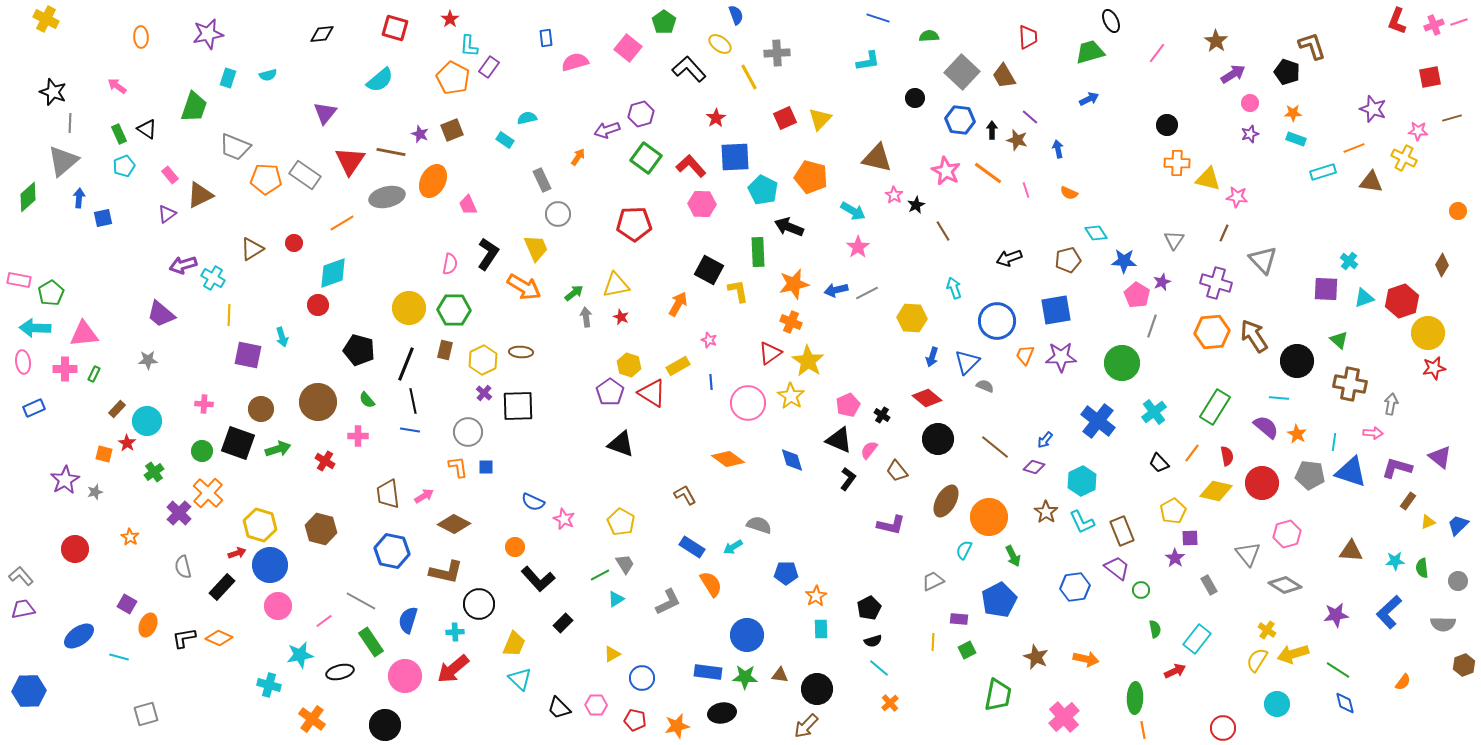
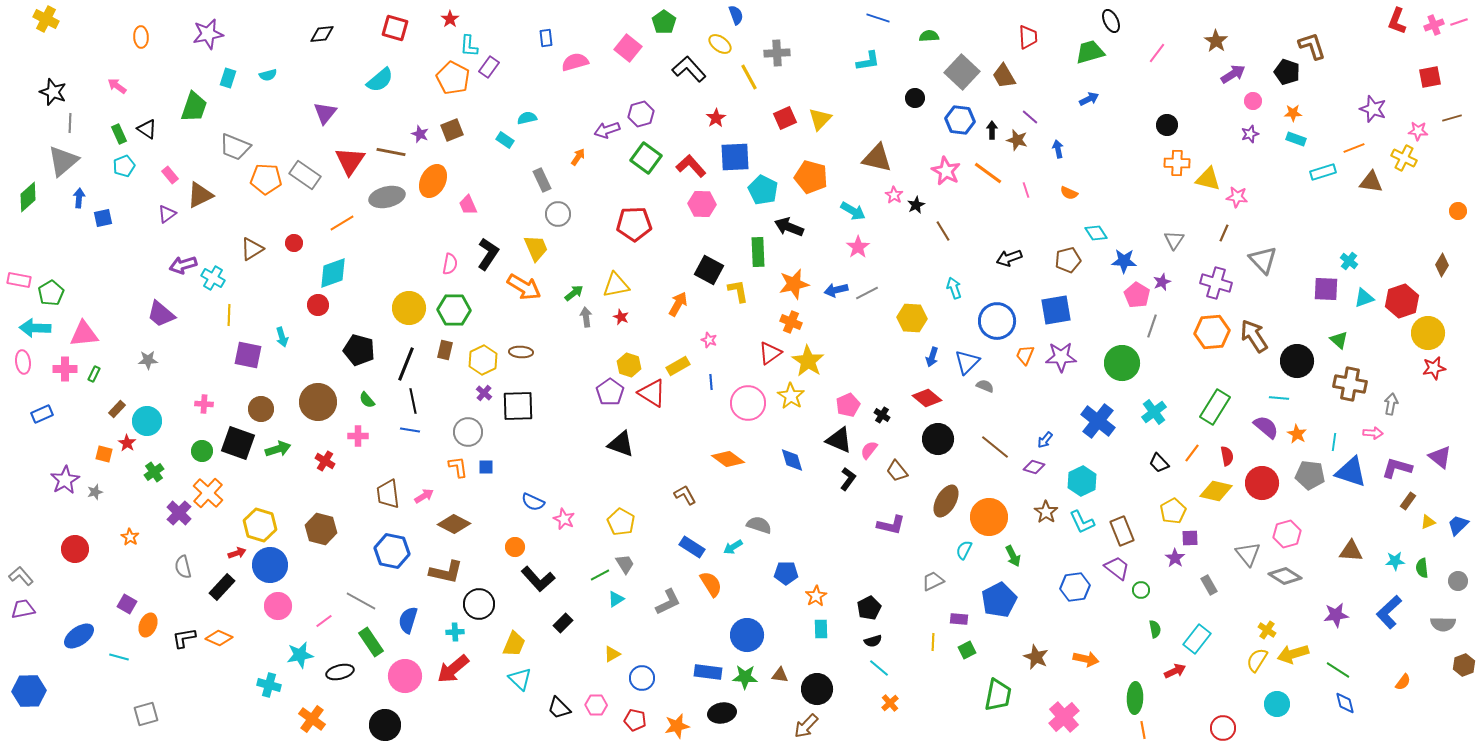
pink circle at (1250, 103): moved 3 px right, 2 px up
blue rectangle at (34, 408): moved 8 px right, 6 px down
gray diamond at (1285, 585): moved 9 px up
